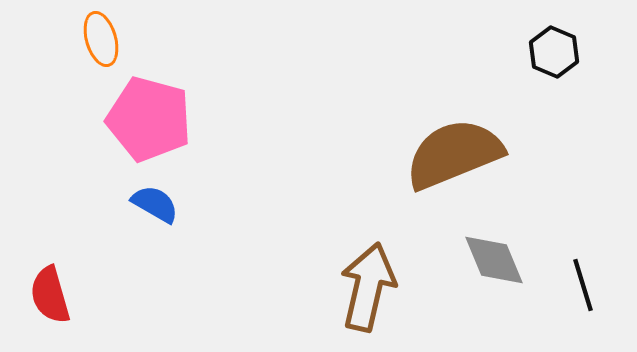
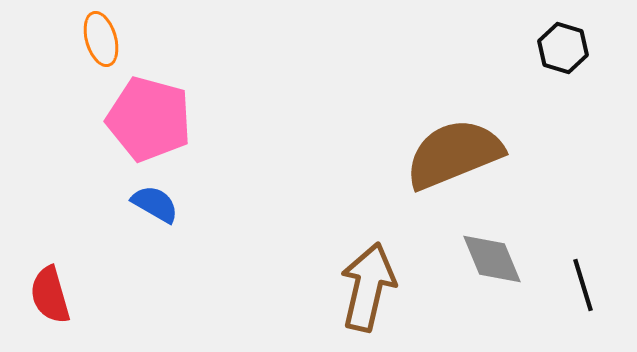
black hexagon: moved 9 px right, 4 px up; rotated 6 degrees counterclockwise
gray diamond: moved 2 px left, 1 px up
